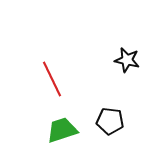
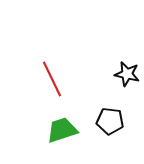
black star: moved 14 px down
